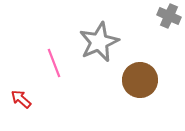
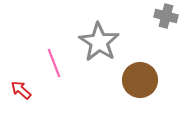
gray cross: moved 3 px left; rotated 10 degrees counterclockwise
gray star: rotated 15 degrees counterclockwise
red arrow: moved 9 px up
